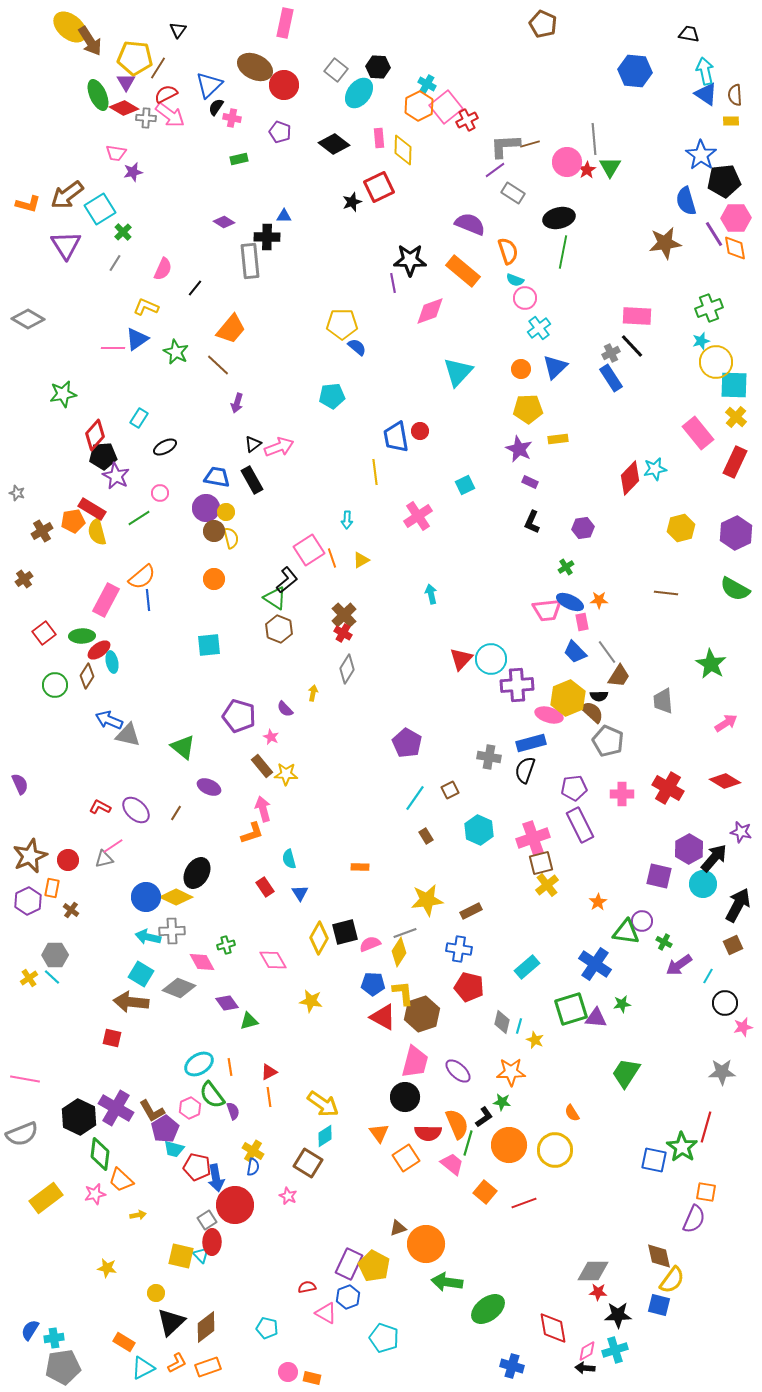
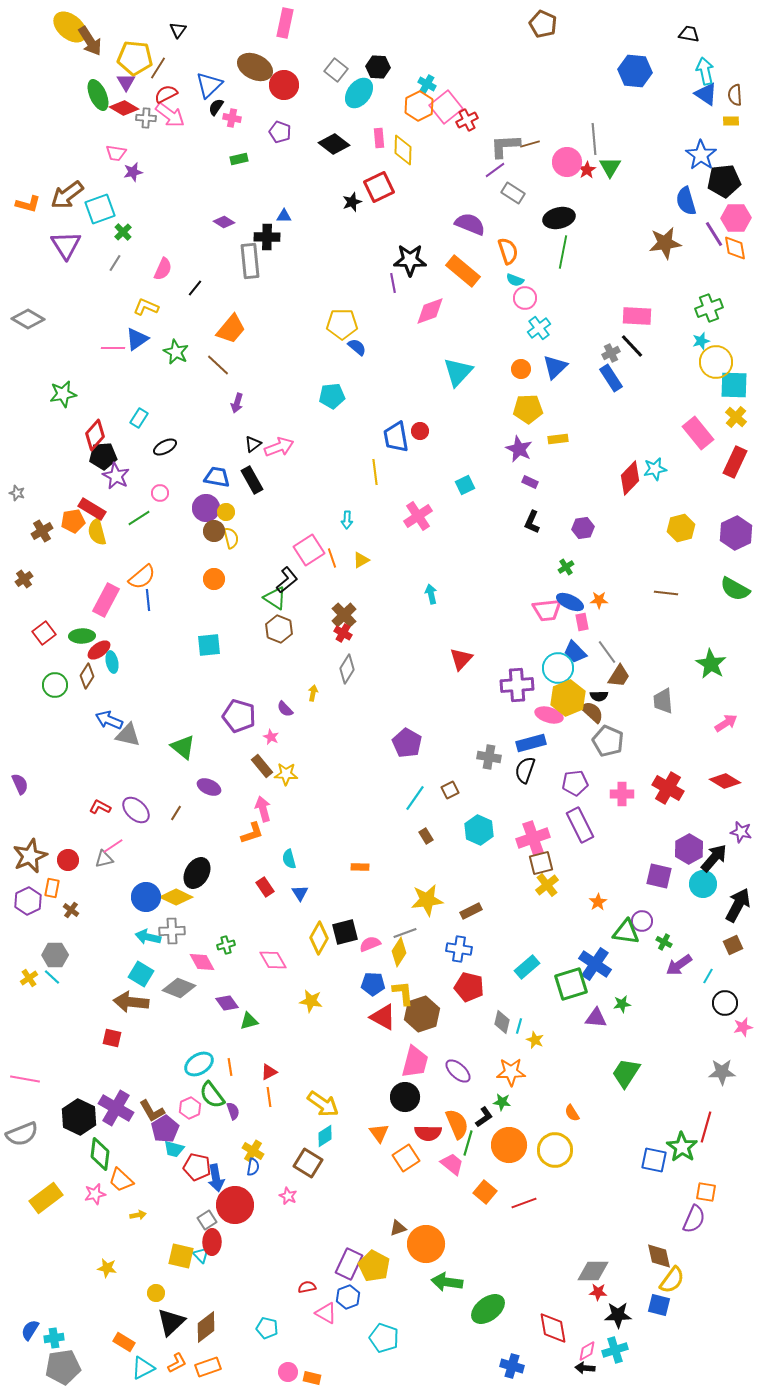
cyan square at (100, 209): rotated 12 degrees clockwise
cyan circle at (491, 659): moved 67 px right, 9 px down
purple pentagon at (574, 788): moved 1 px right, 5 px up
green square at (571, 1009): moved 25 px up
